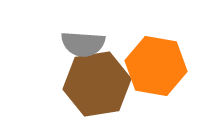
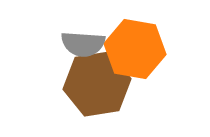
orange hexagon: moved 21 px left, 17 px up
